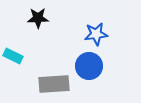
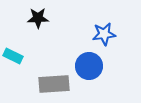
blue star: moved 8 px right
